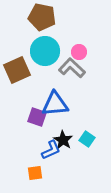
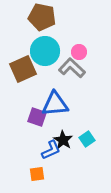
brown square: moved 6 px right, 1 px up
cyan square: rotated 21 degrees clockwise
orange square: moved 2 px right, 1 px down
